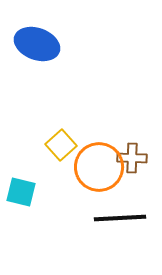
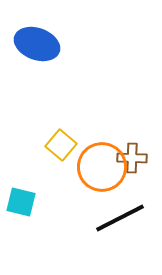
yellow square: rotated 8 degrees counterclockwise
orange circle: moved 3 px right
cyan square: moved 10 px down
black line: rotated 24 degrees counterclockwise
